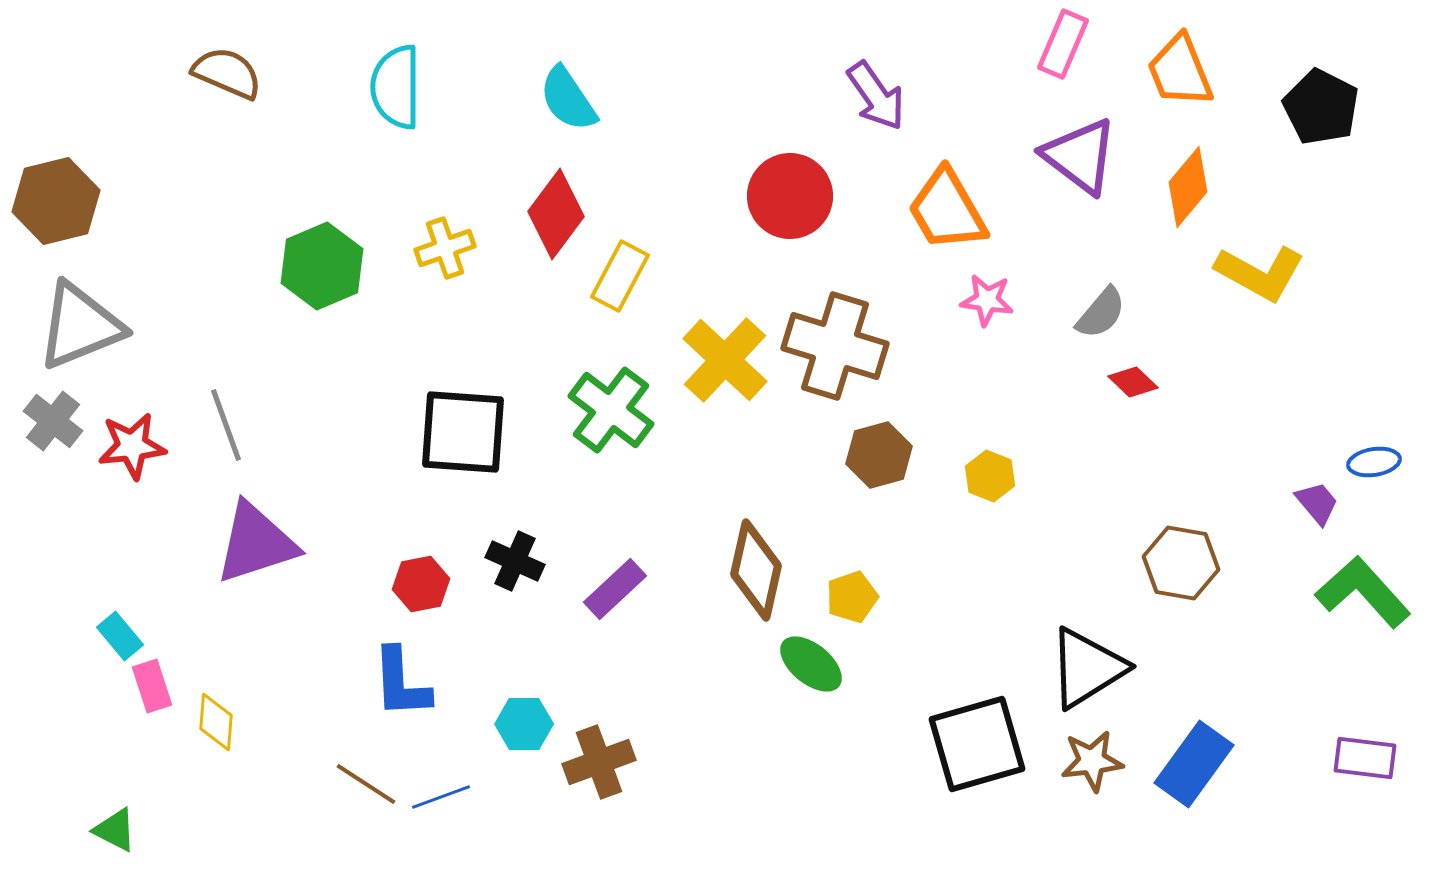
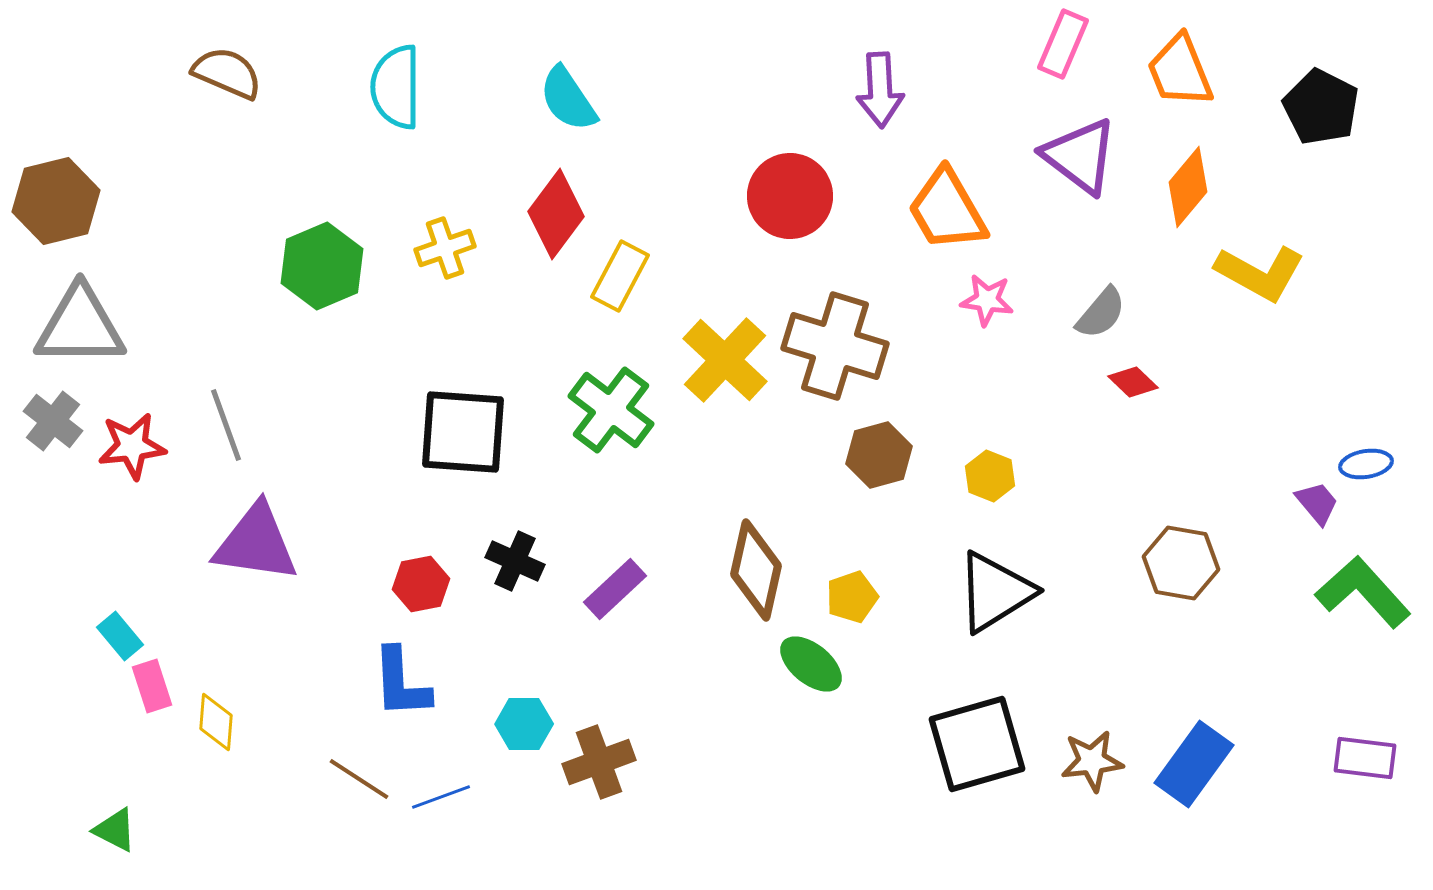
purple arrow at (876, 96): moved 4 px right, 6 px up; rotated 32 degrees clockwise
gray triangle at (80, 326): rotated 22 degrees clockwise
blue ellipse at (1374, 462): moved 8 px left, 2 px down
purple triangle at (256, 543): rotated 26 degrees clockwise
black triangle at (1087, 668): moved 92 px left, 76 px up
brown line at (366, 784): moved 7 px left, 5 px up
